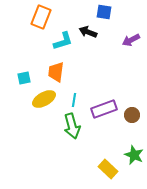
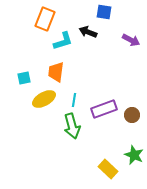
orange rectangle: moved 4 px right, 2 px down
purple arrow: rotated 126 degrees counterclockwise
